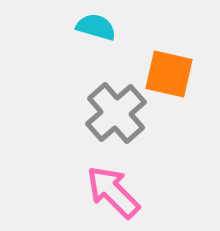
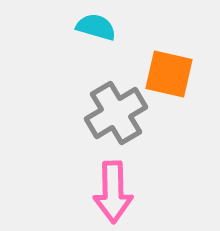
gray cross: rotated 10 degrees clockwise
pink arrow: rotated 136 degrees counterclockwise
